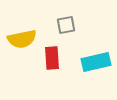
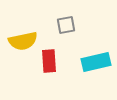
yellow semicircle: moved 1 px right, 2 px down
red rectangle: moved 3 px left, 3 px down
